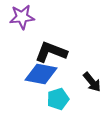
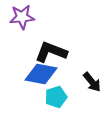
cyan pentagon: moved 2 px left, 2 px up
